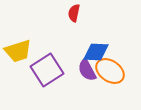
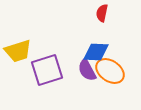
red semicircle: moved 28 px right
purple square: rotated 16 degrees clockwise
